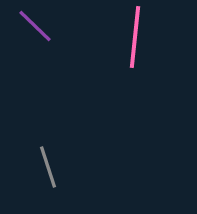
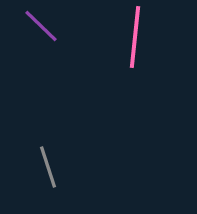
purple line: moved 6 px right
